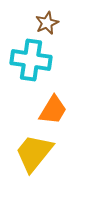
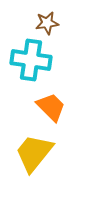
brown star: rotated 15 degrees clockwise
orange trapezoid: moved 2 px left, 3 px up; rotated 76 degrees counterclockwise
